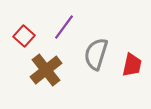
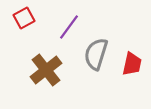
purple line: moved 5 px right
red square: moved 18 px up; rotated 20 degrees clockwise
red trapezoid: moved 1 px up
